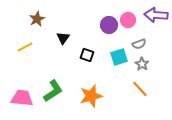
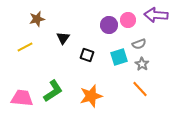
brown star: rotated 14 degrees clockwise
